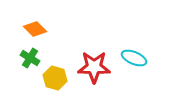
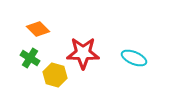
orange diamond: moved 3 px right
red star: moved 11 px left, 14 px up
yellow hexagon: moved 3 px up
